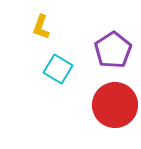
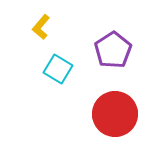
yellow L-shape: rotated 20 degrees clockwise
red circle: moved 9 px down
